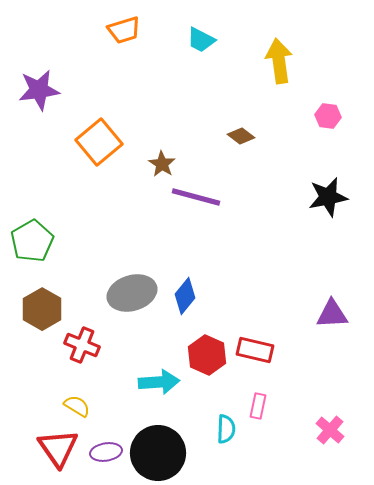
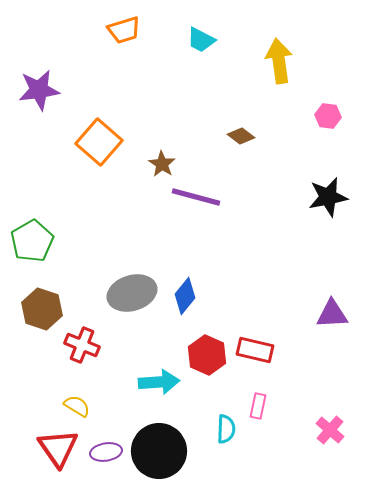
orange square: rotated 9 degrees counterclockwise
brown hexagon: rotated 12 degrees counterclockwise
black circle: moved 1 px right, 2 px up
